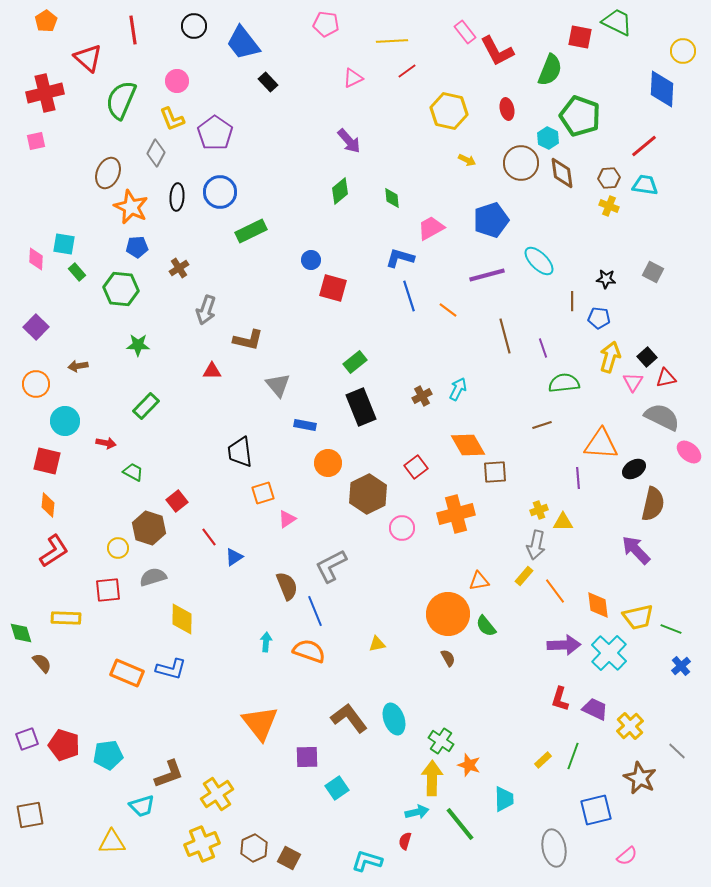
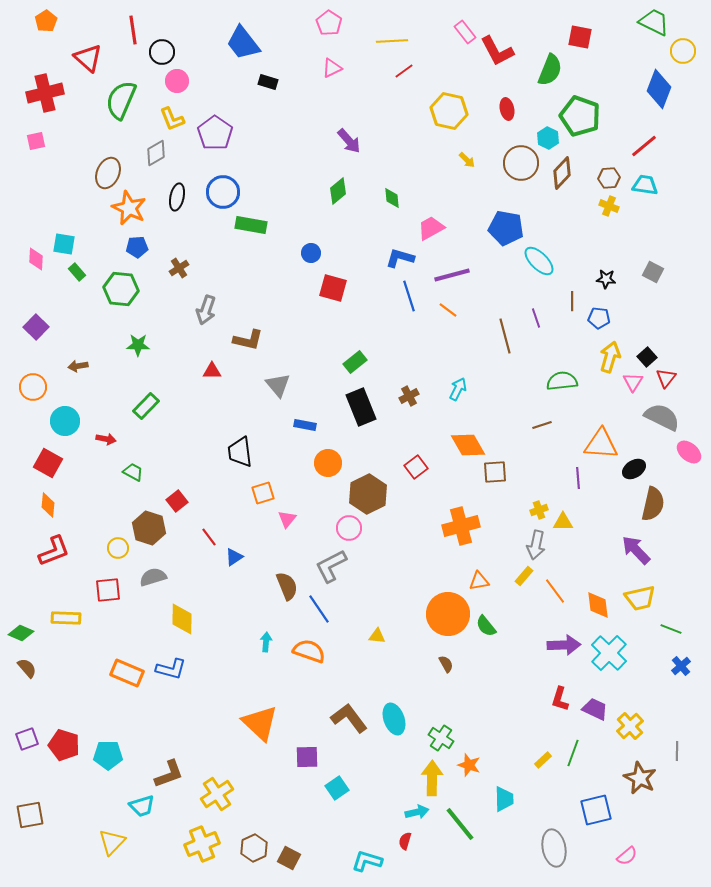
green trapezoid at (617, 22): moved 37 px right
pink pentagon at (326, 24): moved 3 px right, 1 px up; rotated 25 degrees clockwise
black circle at (194, 26): moved 32 px left, 26 px down
red line at (407, 71): moved 3 px left
pink triangle at (353, 78): moved 21 px left, 10 px up
black rectangle at (268, 82): rotated 30 degrees counterclockwise
blue diamond at (662, 89): moved 3 px left; rotated 18 degrees clockwise
gray diamond at (156, 153): rotated 32 degrees clockwise
yellow arrow at (467, 160): rotated 18 degrees clockwise
brown diamond at (562, 173): rotated 52 degrees clockwise
green diamond at (340, 191): moved 2 px left
blue circle at (220, 192): moved 3 px right
black ellipse at (177, 197): rotated 8 degrees clockwise
orange star at (131, 207): moved 2 px left, 1 px down
blue pentagon at (491, 220): moved 15 px right, 8 px down; rotated 28 degrees clockwise
green rectangle at (251, 231): moved 6 px up; rotated 36 degrees clockwise
blue circle at (311, 260): moved 7 px up
purple line at (487, 275): moved 35 px left
purple line at (543, 348): moved 7 px left, 30 px up
red triangle at (666, 378): rotated 40 degrees counterclockwise
green semicircle at (564, 383): moved 2 px left, 2 px up
orange circle at (36, 384): moved 3 px left, 3 px down
brown cross at (422, 396): moved 13 px left
red arrow at (106, 443): moved 4 px up
red square at (47, 461): moved 1 px right, 2 px down; rotated 16 degrees clockwise
orange cross at (456, 514): moved 5 px right, 12 px down
pink triangle at (287, 519): rotated 18 degrees counterclockwise
pink circle at (402, 528): moved 53 px left
red L-shape at (54, 551): rotated 12 degrees clockwise
blue line at (315, 611): moved 4 px right, 2 px up; rotated 12 degrees counterclockwise
yellow trapezoid at (638, 617): moved 2 px right, 19 px up
green diamond at (21, 633): rotated 50 degrees counterclockwise
yellow triangle at (377, 644): moved 8 px up; rotated 18 degrees clockwise
brown semicircle at (448, 658): moved 2 px left, 6 px down
brown semicircle at (42, 663): moved 15 px left, 5 px down
orange triangle at (260, 723): rotated 9 degrees counterclockwise
green cross at (441, 741): moved 3 px up
gray line at (677, 751): rotated 48 degrees clockwise
cyan pentagon at (108, 755): rotated 8 degrees clockwise
green line at (573, 756): moved 3 px up
yellow triangle at (112, 842): rotated 44 degrees counterclockwise
